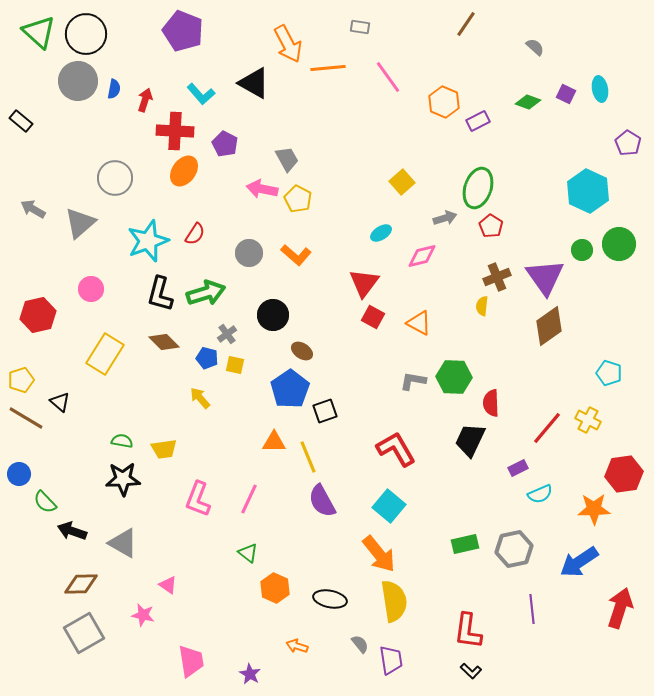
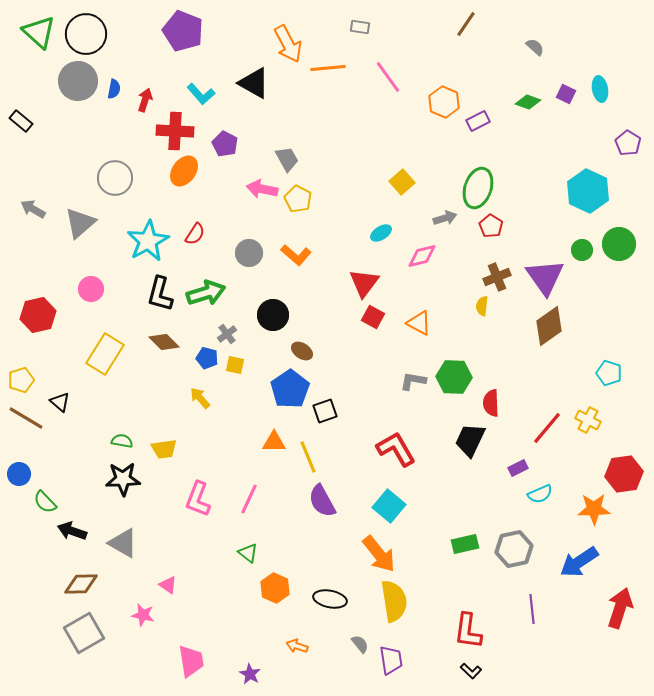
cyan star at (148, 241): rotated 9 degrees counterclockwise
